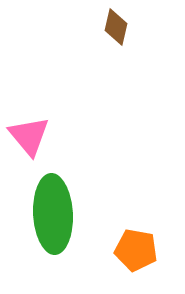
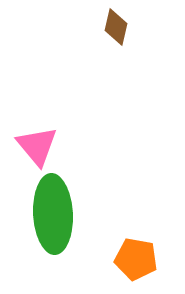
pink triangle: moved 8 px right, 10 px down
orange pentagon: moved 9 px down
